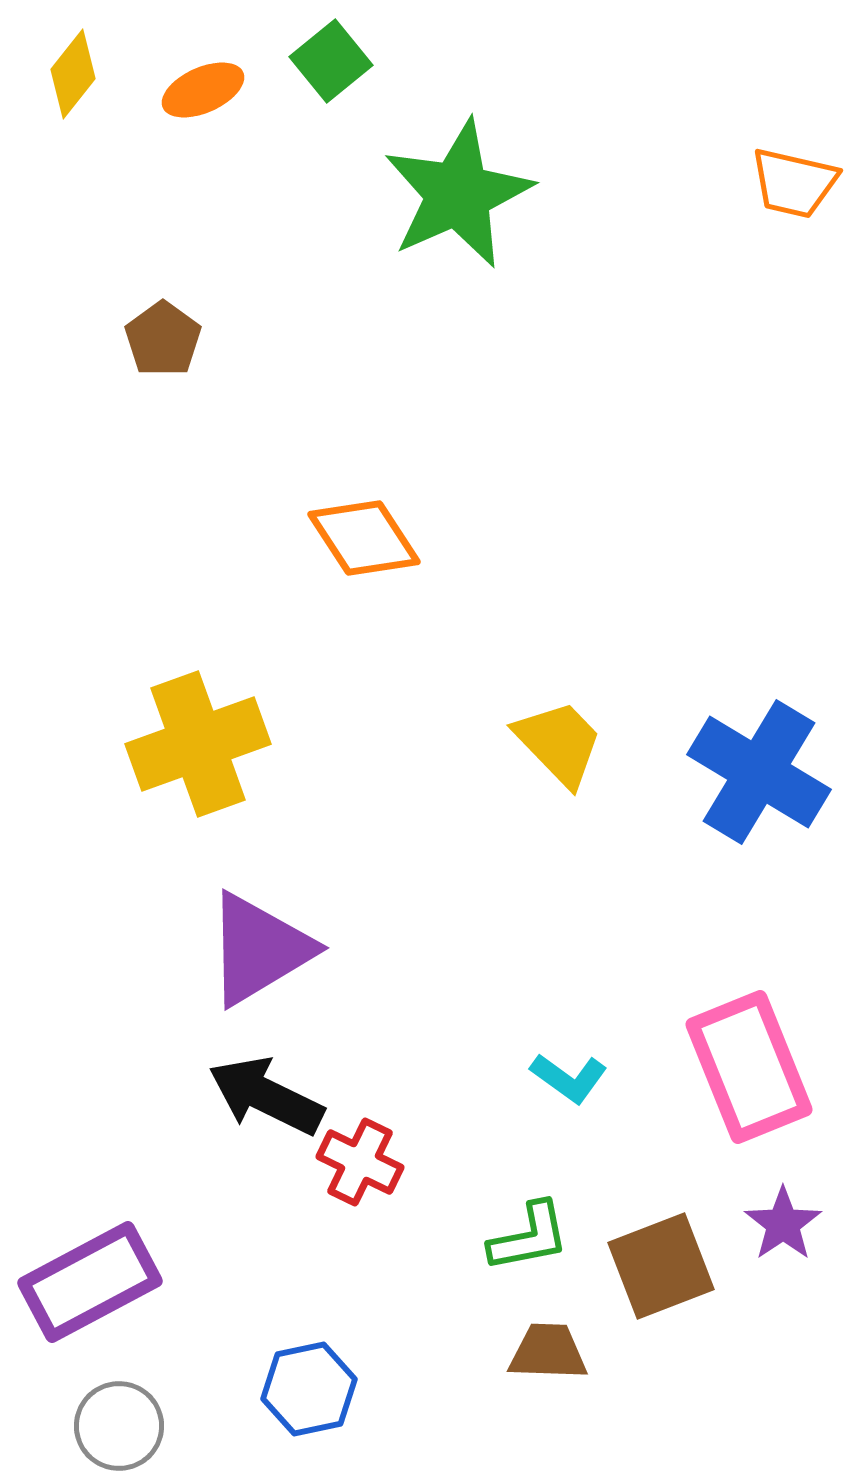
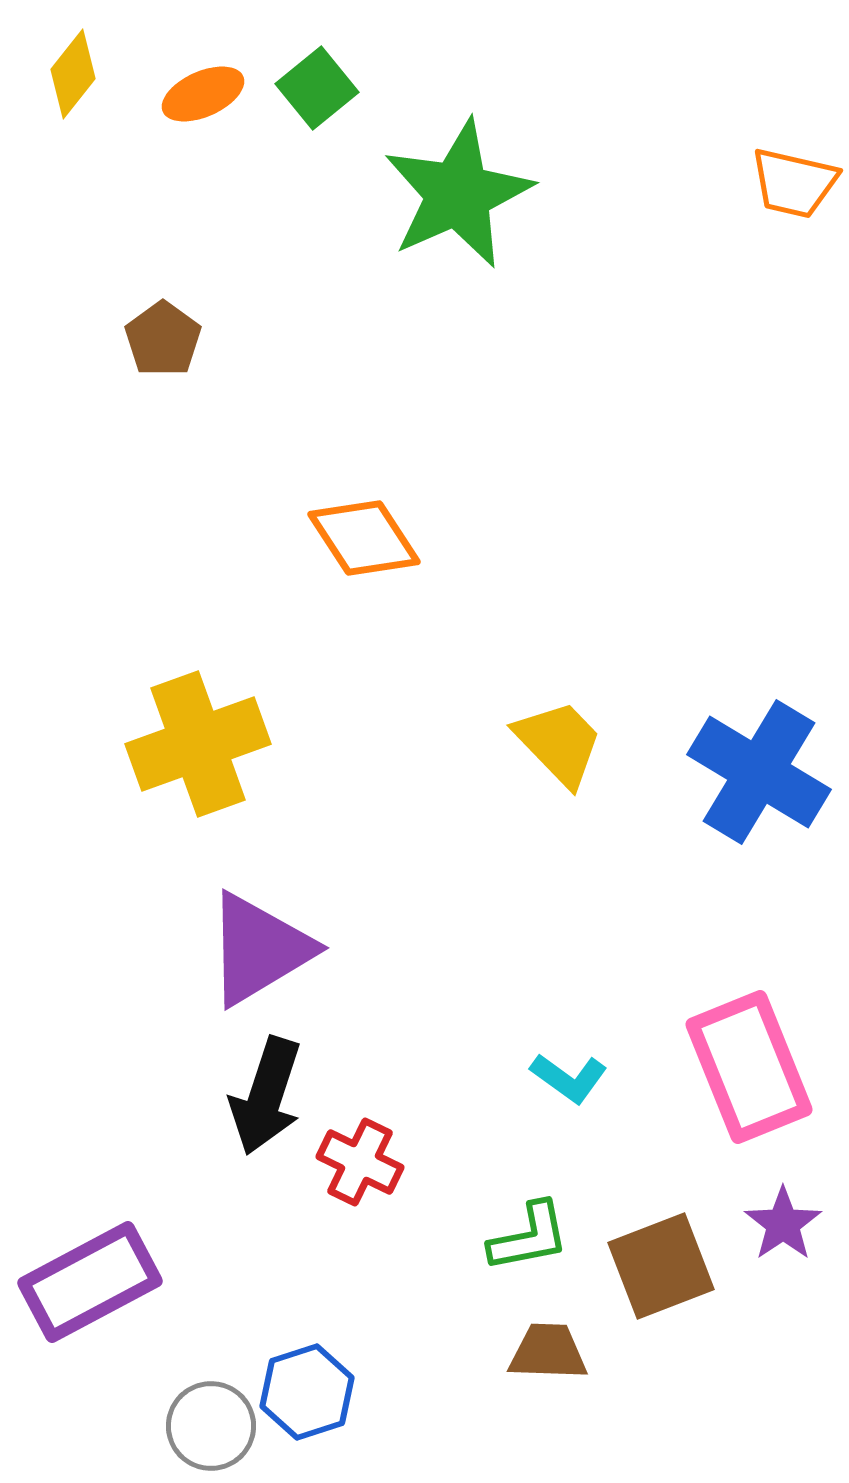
green square: moved 14 px left, 27 px down
orange ellipse: moved 4 px down
black arrow: rotated 98 degrees counterclockwise
blue hexagon: moved 2 px left, 3 px down; rotated 6 degrees counterclockwise
gray circle: moved 92 px right
